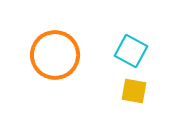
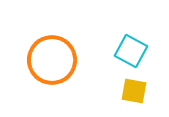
orange circle: moved 3 px left, 5 px down
